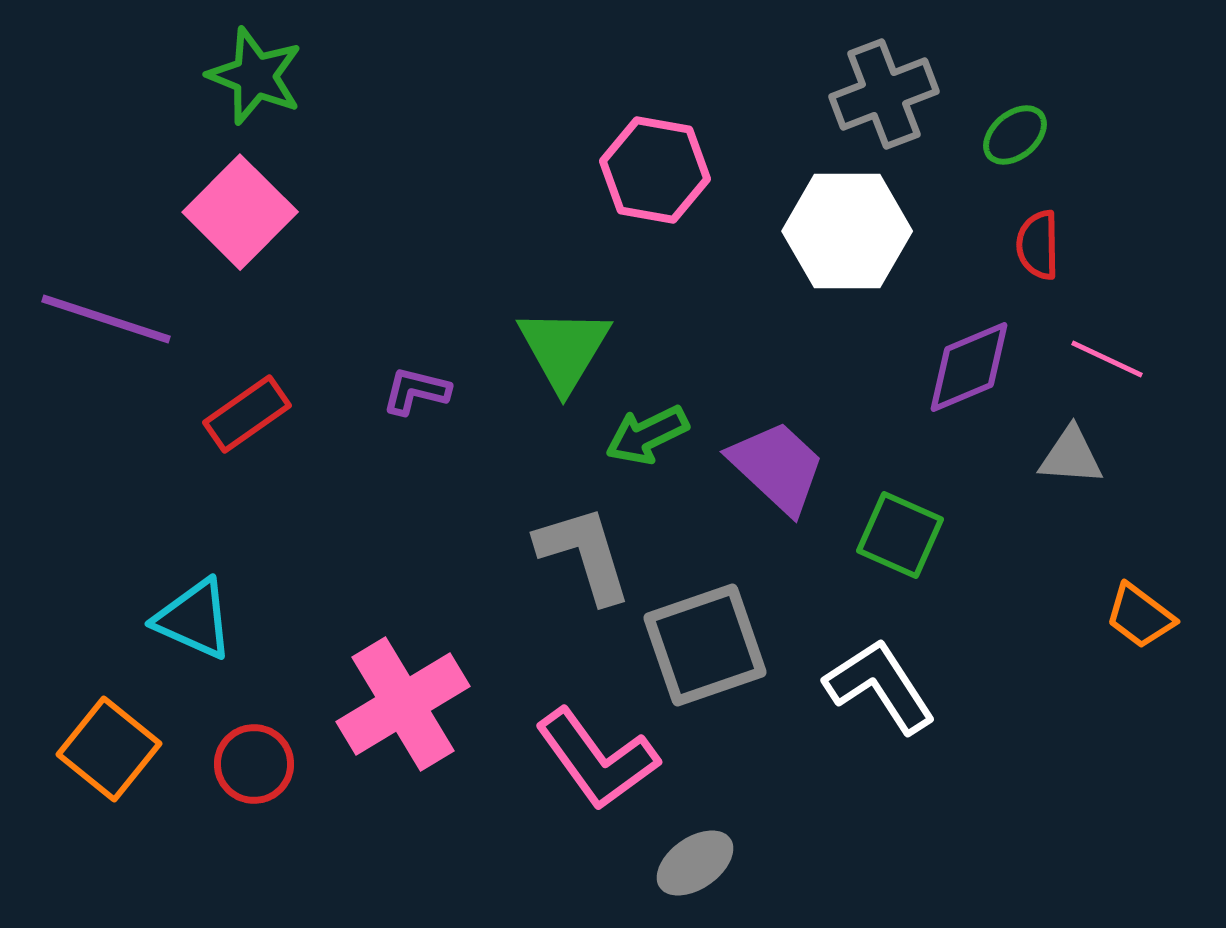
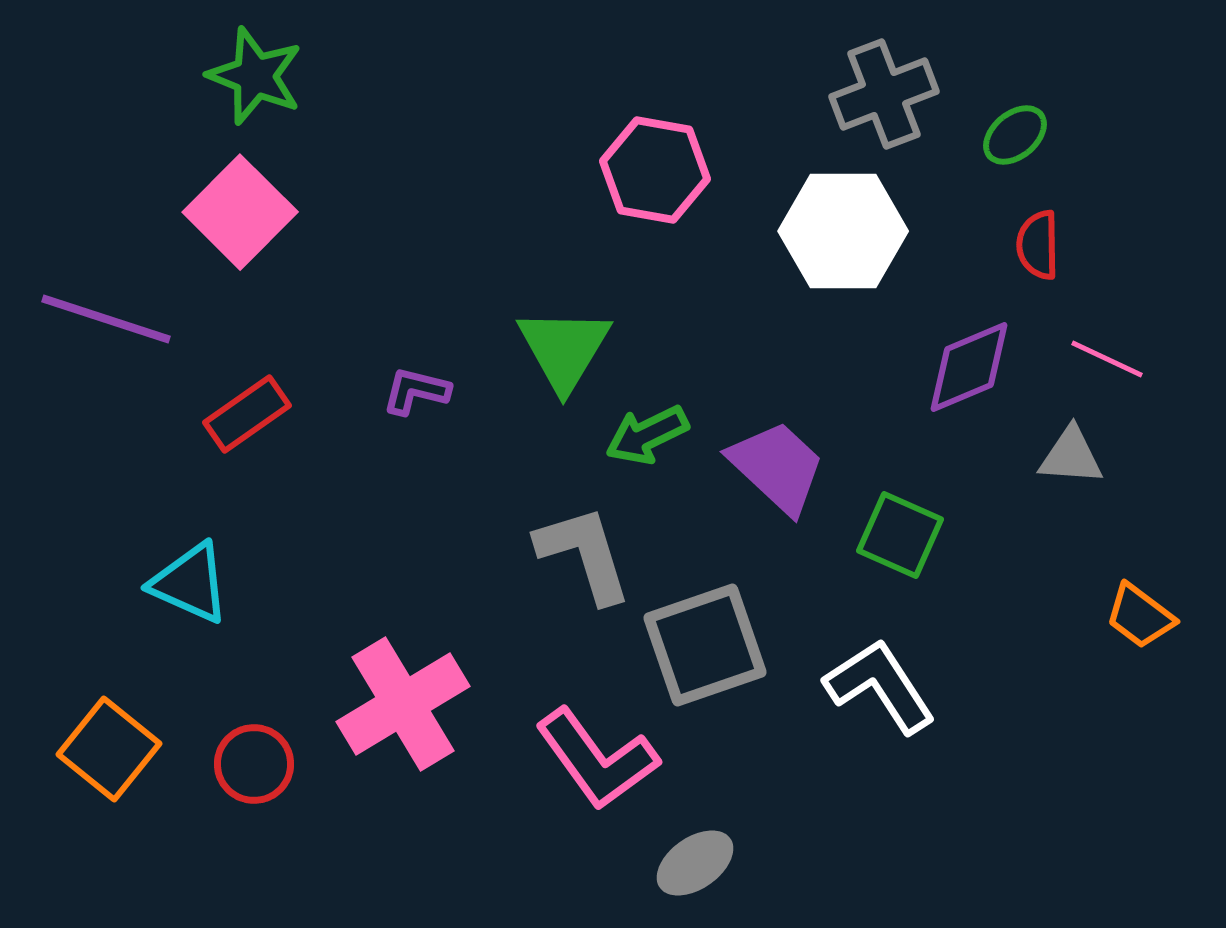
white hexagon: moved 4 px left
cyan triangle: moved 4 px left, 36 px up
